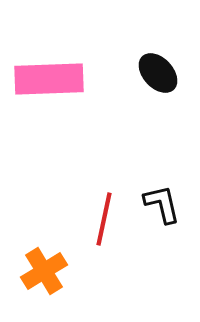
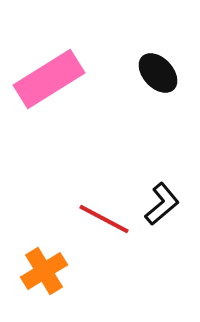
pink rectangle: rotated 30 degrees counterclockwise
black L-shape: rotated 63 degrees clockwise
red line: rotated 74 degrees counterclockwise
